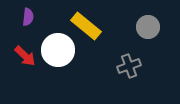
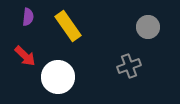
yellow rectangle: moved 18 px left; rotated 16 degrees clockwise
white circle: moved 27 px down
